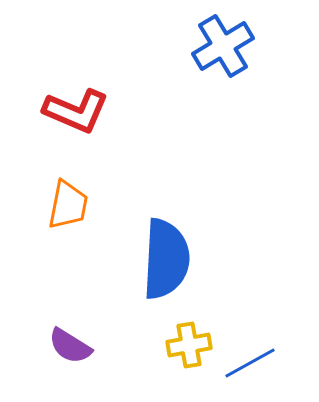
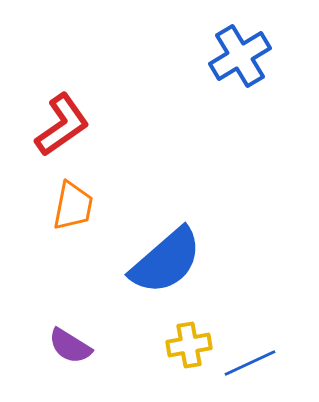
blue cross: moved 17 px right, 10 px down
red L-shape: moved 14 px left, 14 px down; rotated 58 degrees counterclockwise
orange trapezoid: moved 5 px right, 1 px down
blue semicircle: moved 2 px down; rotated 46 degrees clockwise
blue line: rotated 4 degrees clockwise
